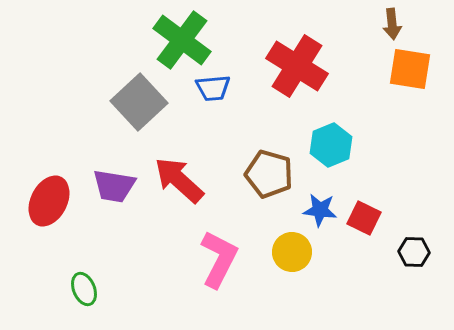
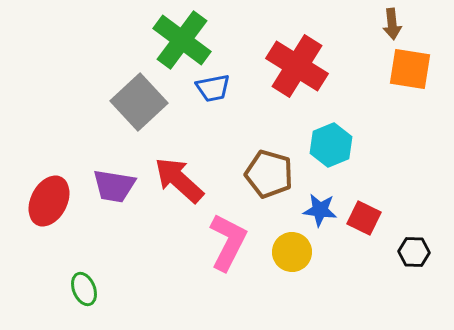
blue trapezoid: rotated 6 degrees counterclockwise
pink L-shape: moved 9 px right, 17 px up
